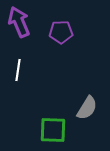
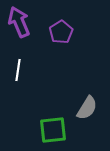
purple pentagon: rotated 30 degrees counterclockwise
green square: rotated 8 degrees counterclockwise
